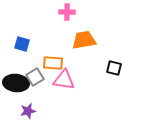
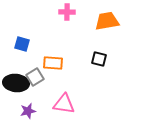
orange trapezoid: moved 23 px right, 19 px up
black square: moved 15 px left, 9 px up
pink triangle: moved 24 px down
